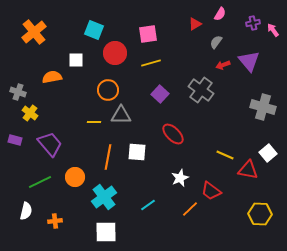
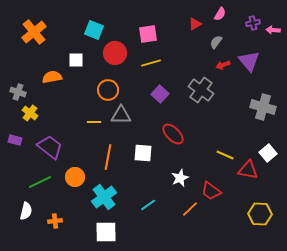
pink arrow at (273, 30): rotated 48 degrees counterclockwise
purple trapezoid at (50, 144): moved 3 px down; rotated 12 degrees counterclockwise
white square at (137, 152): moved 6 px right, 1 px down
